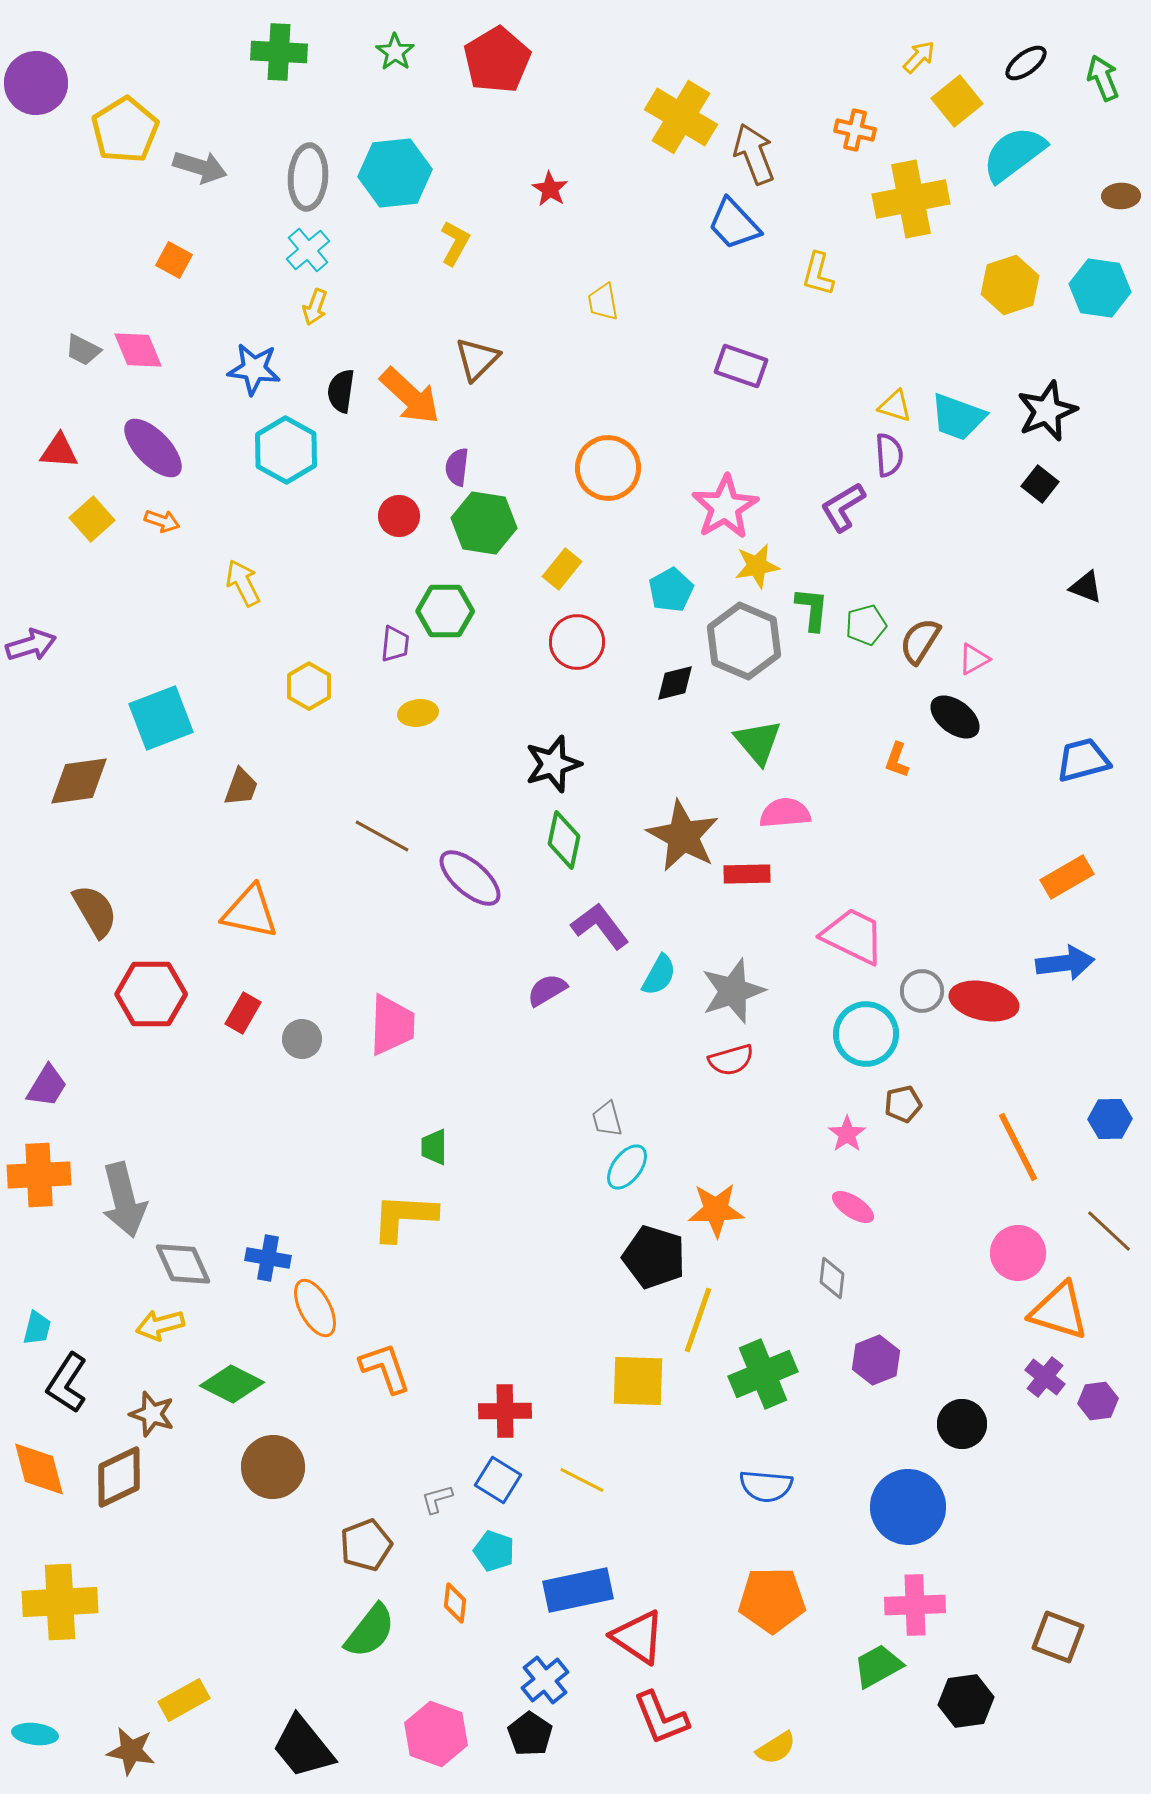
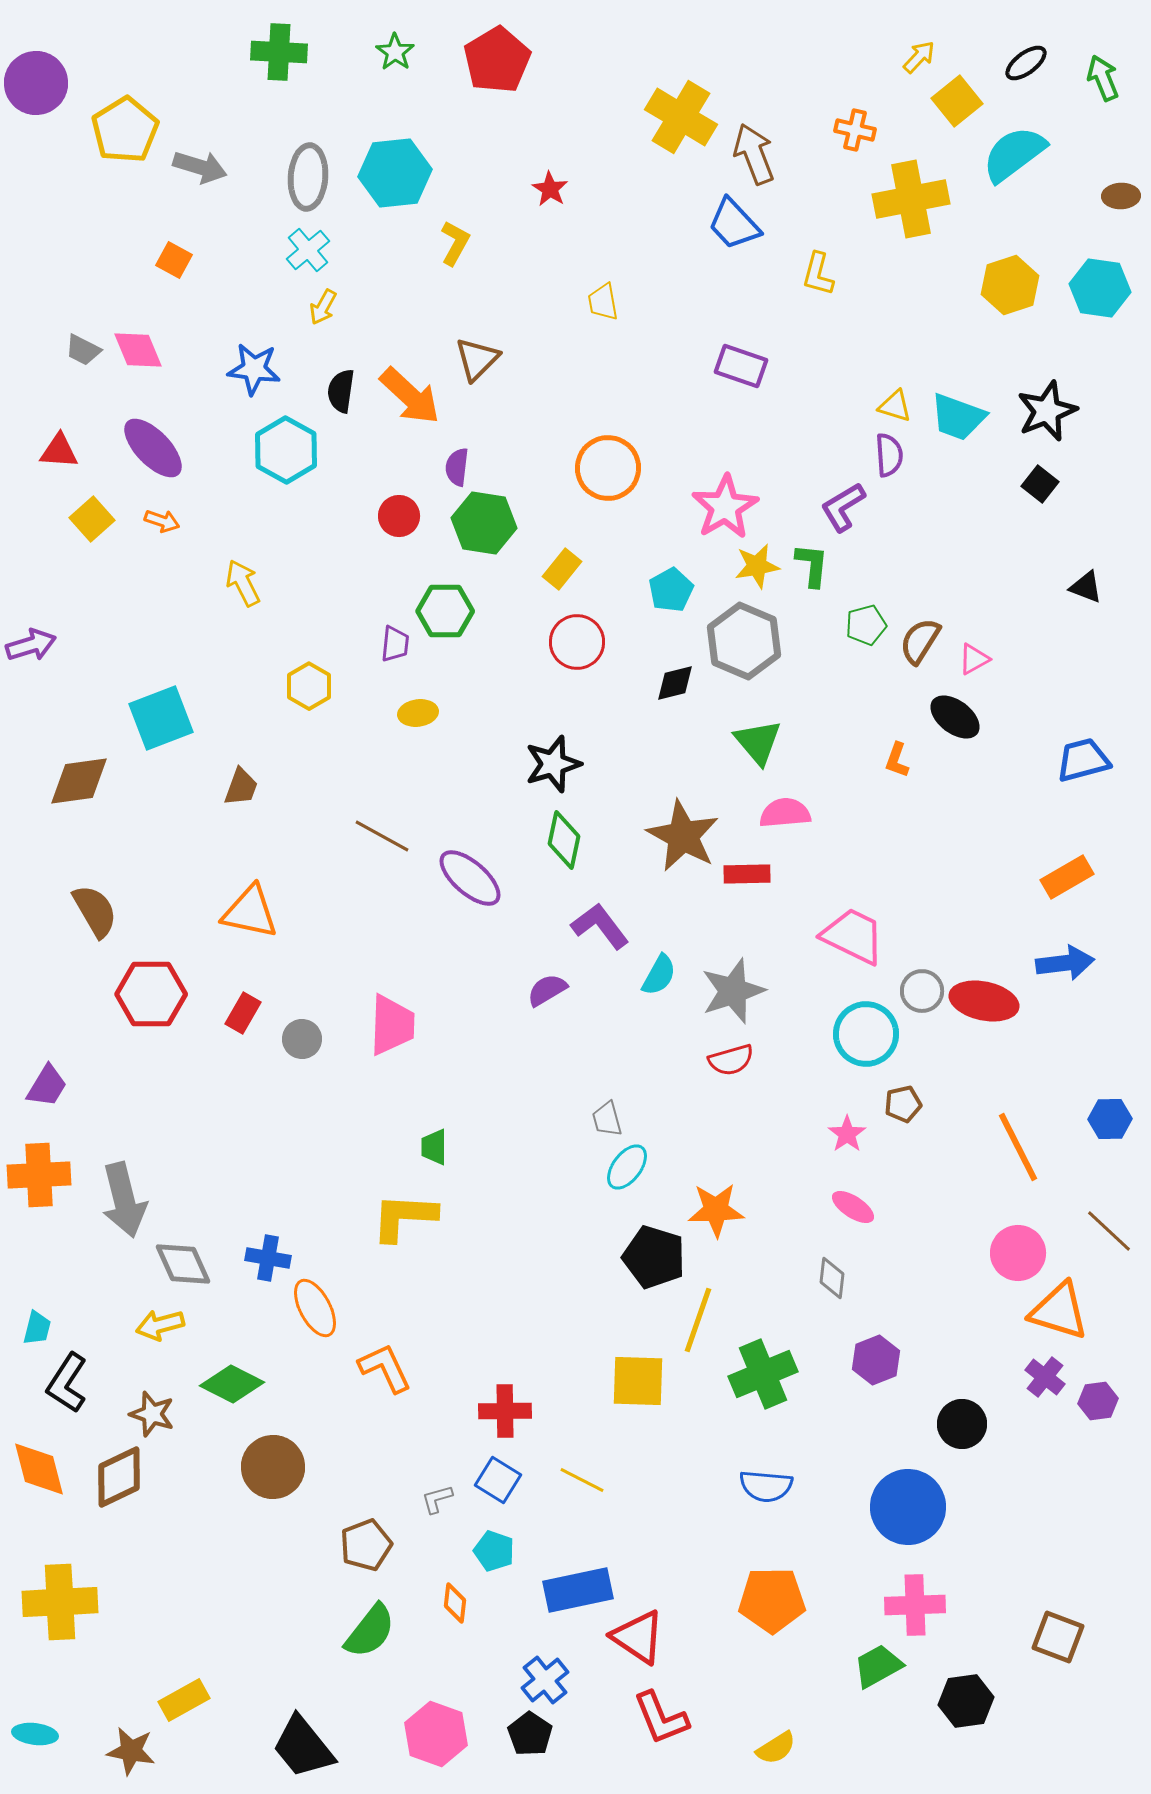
yellow arrow at (315, 307): moved 8 px right; rotated 9 degrees clockwise
green L-shape at (812, 609): moved 44 px up
orange L-shape at (385, 1368): rotated 6 degrees counterclockwise
